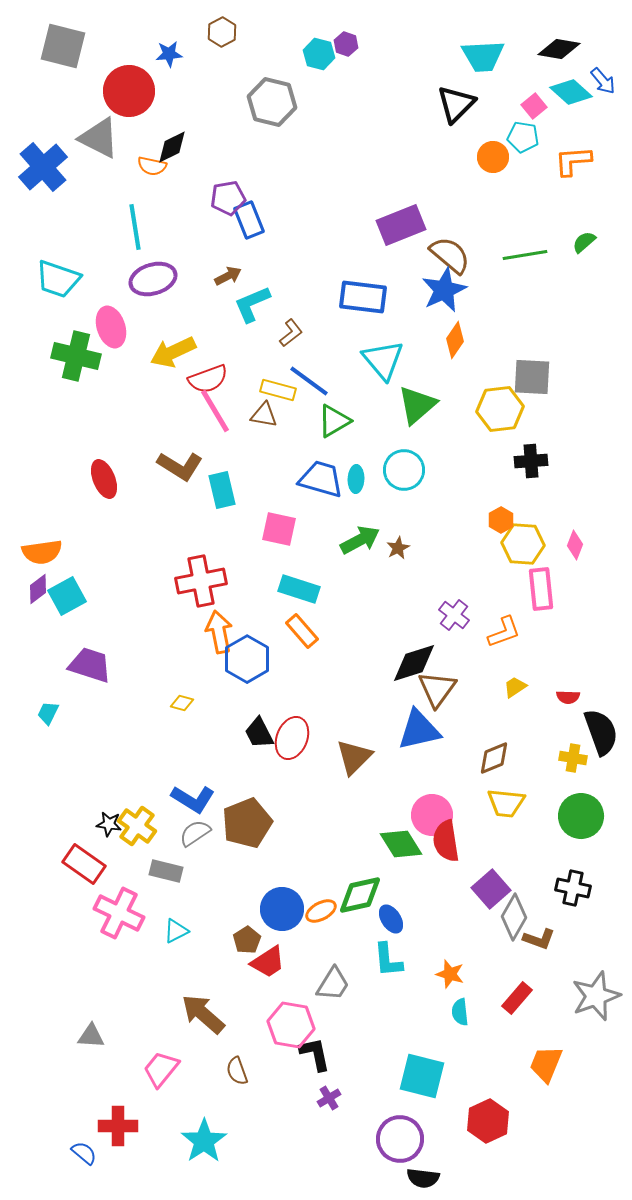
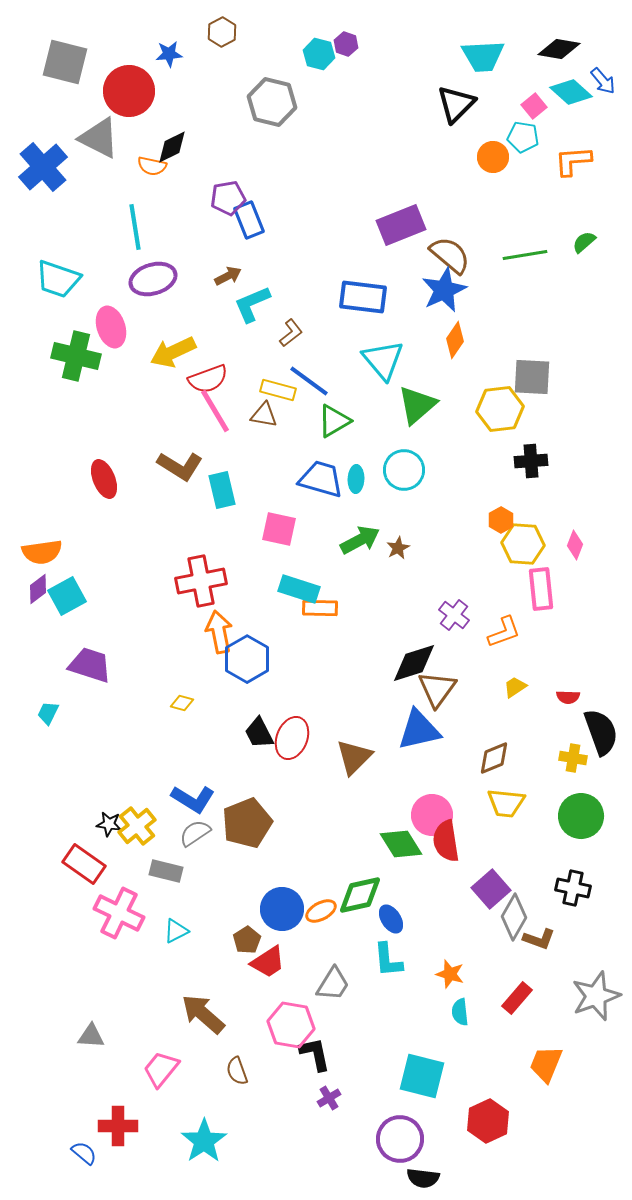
gray square at (63, 46): moved 2 px right, 16 px down
orange rectangle at (302, 631): moved 18 px right, 23 px up; rotated 48 degrees counterclockwise
yellow cross at (137, 826): rotated 15 degrees clockwise
